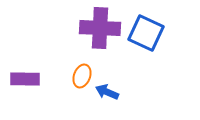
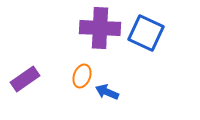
purple rectangle: rotated 36 degrees counterclockwise
